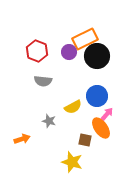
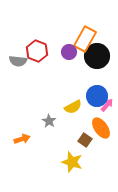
orange rectangle: rotated 35 degrees counterclockwise
gray semicircle: moved 25 px left, 20 px up
pink arrow: moved 9 px up
gray star: rotated 16 degrees clockwise
brown square: rotated 24 degrees clockwise
